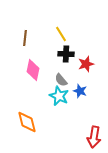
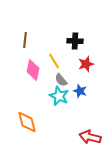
yellow line: moved 7 px left, 27 px down
brown line: moved 2 px down
black cross: moved 9 px right, 13 px up
red arrow: moved 4 px left; rotated 95 degrees clockwise
